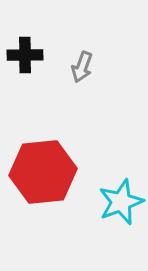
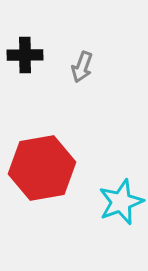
red hexagon: moved 1 px left, 4 px up; rotated 4 degrees counterclockwise
